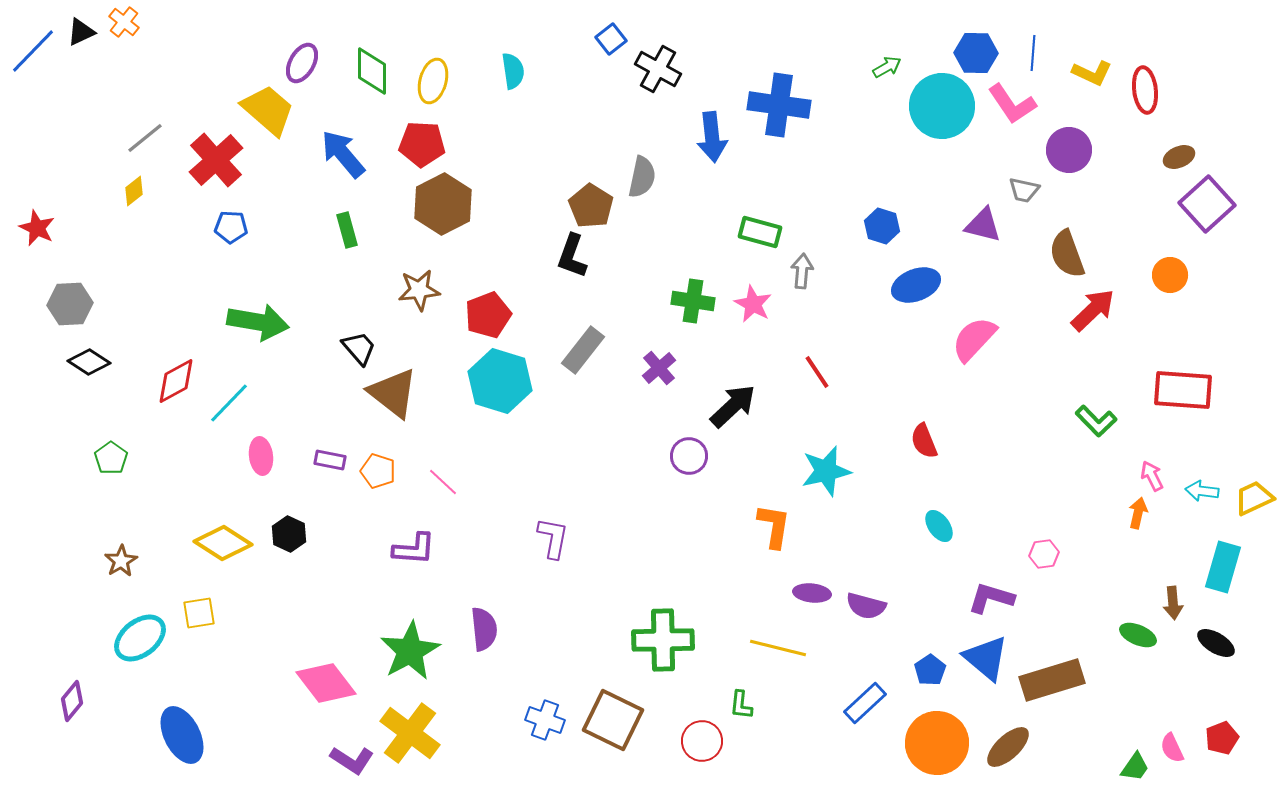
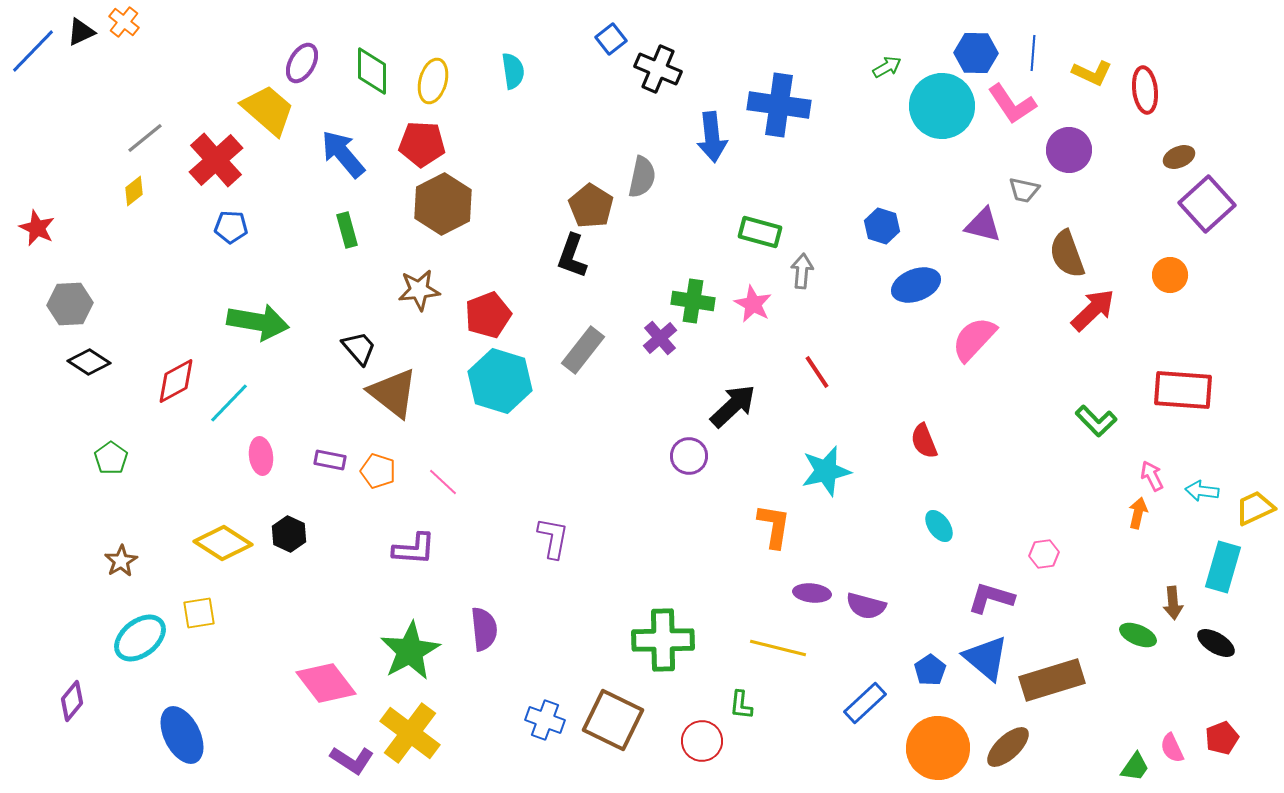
black cross at (658, 69): rotated 6 degrees counterclockwise
purple cross at (659, 368): moved 1 px right, 30 px up
yellow trapezoid at (1254, 498): moved 1 px right, 10 px down
orange circle at (937, 743): moved 1 px right, 5 px down
